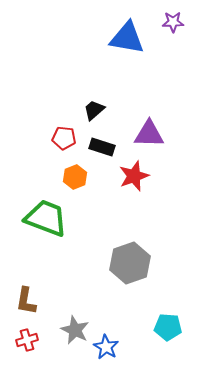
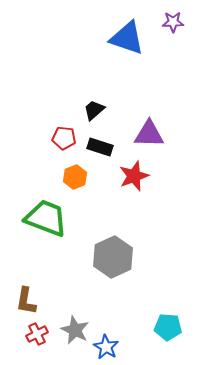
blue triangle: rotated 9 degrees clockwise
black rectangle: moved 2 px left
gray hexagon: moved 17 px left, 6 px up; rotated 6 degrees counterclockwise
red cross: moved 10 px right, 6 px up; rotated 10 degrees counterclockwise
